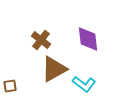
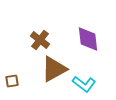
brown cross: moved 1 px left
brown square: moved 2 px right, 5 px up
